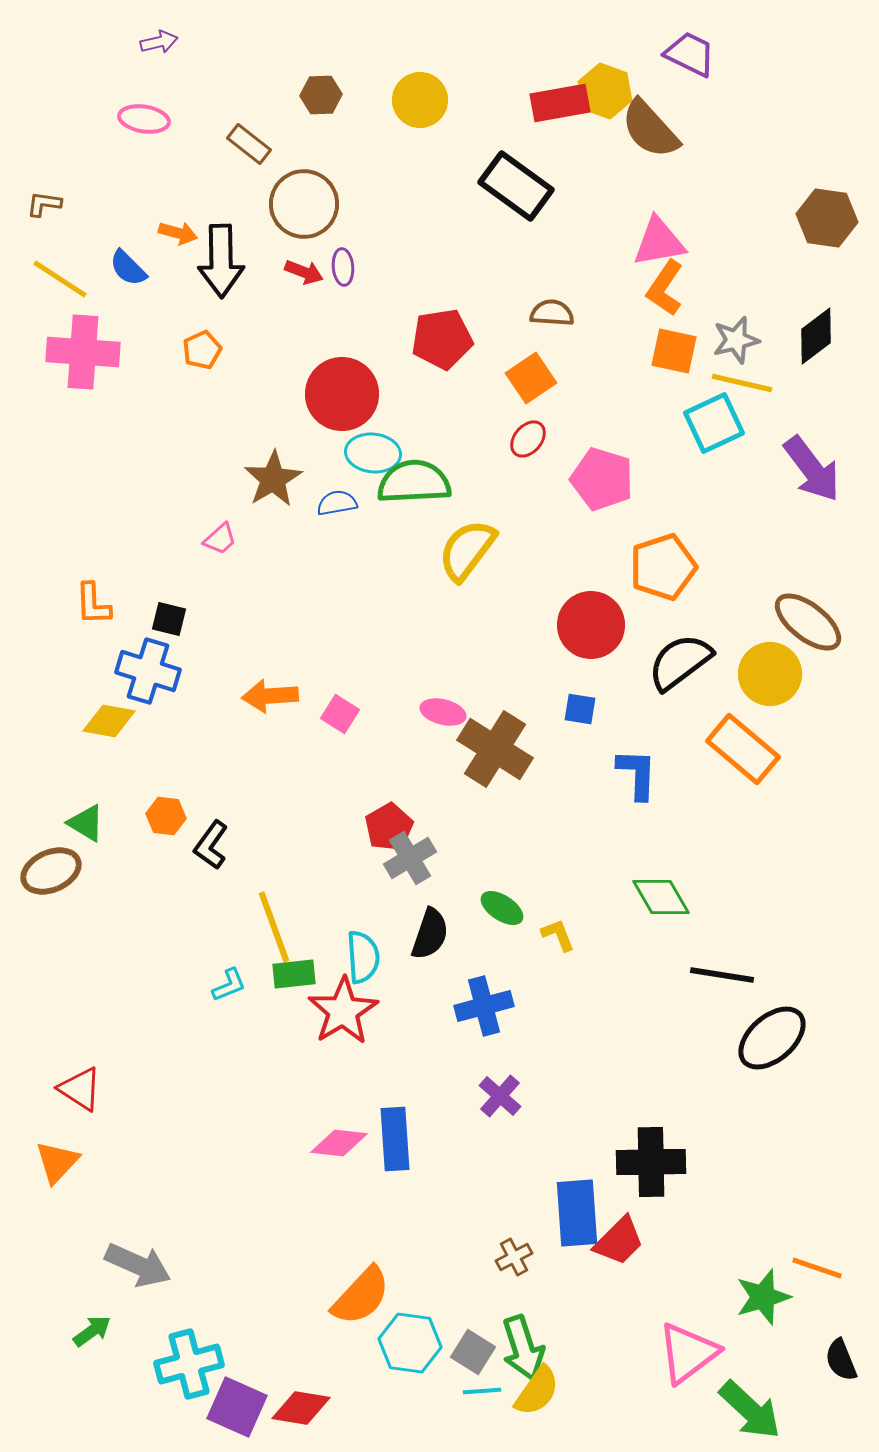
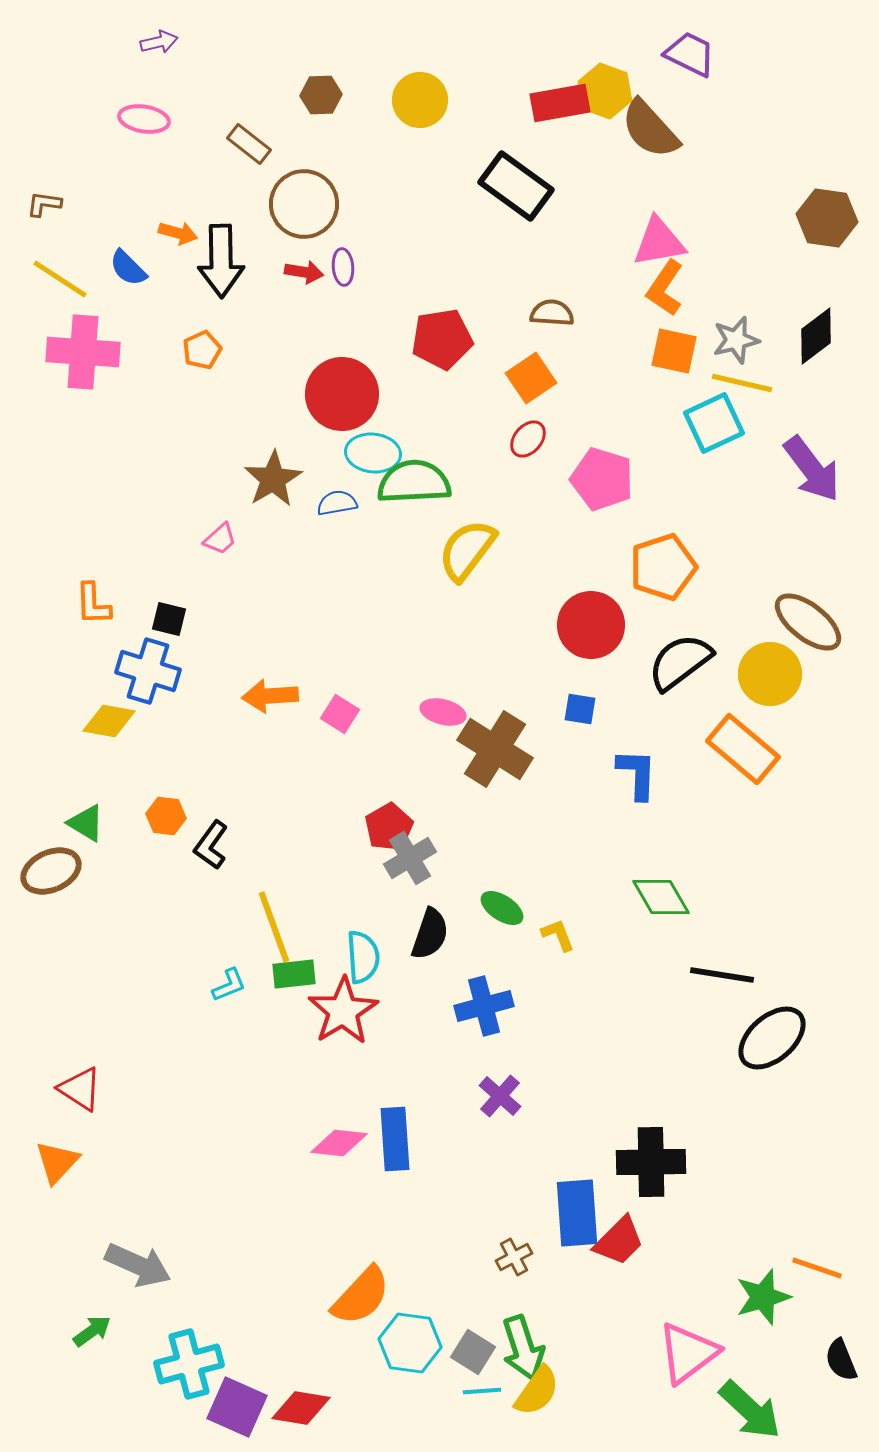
red arrow at (304, 272): rotated 12 degrees counterclockwise
